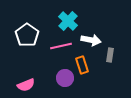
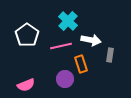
orange rectangle: moved 1 px left, 1 px up
purple circle: moved 1 px down
